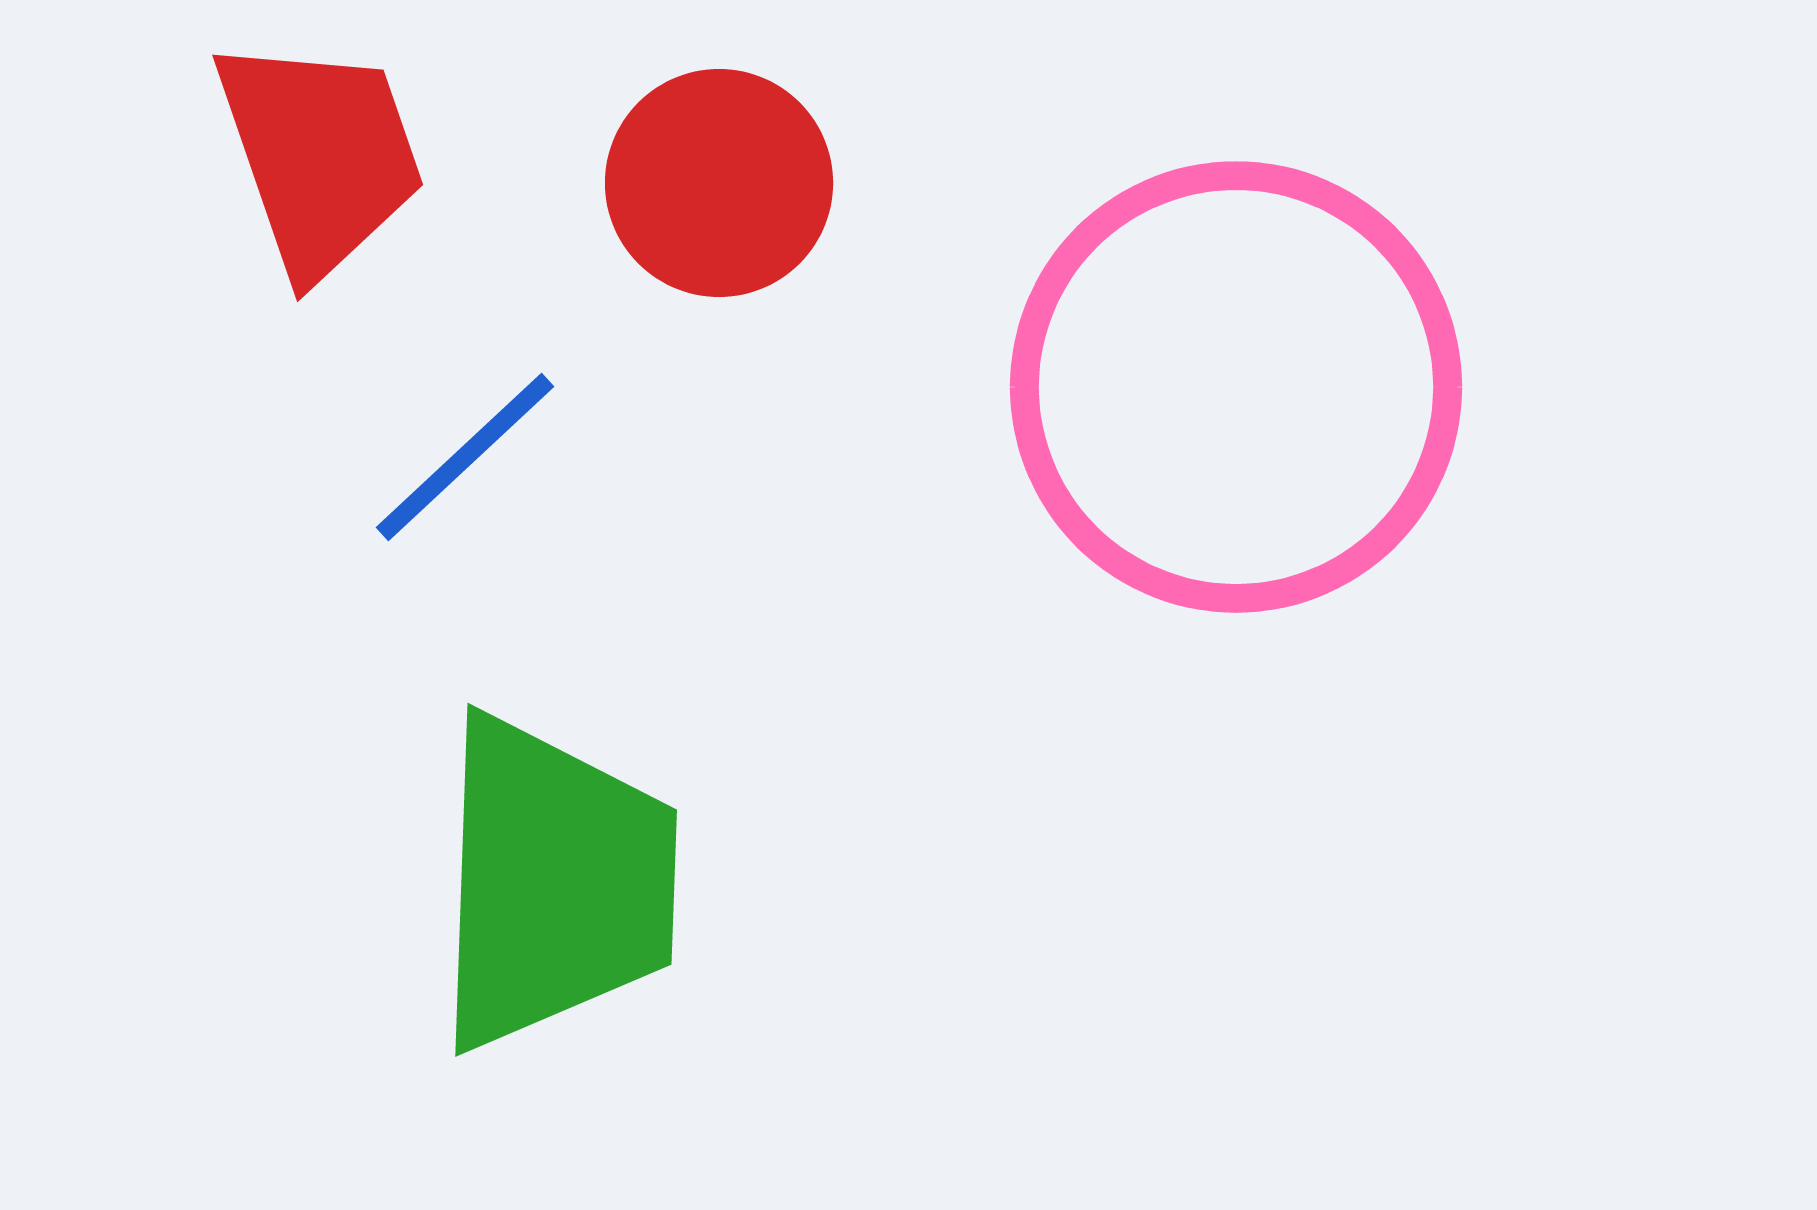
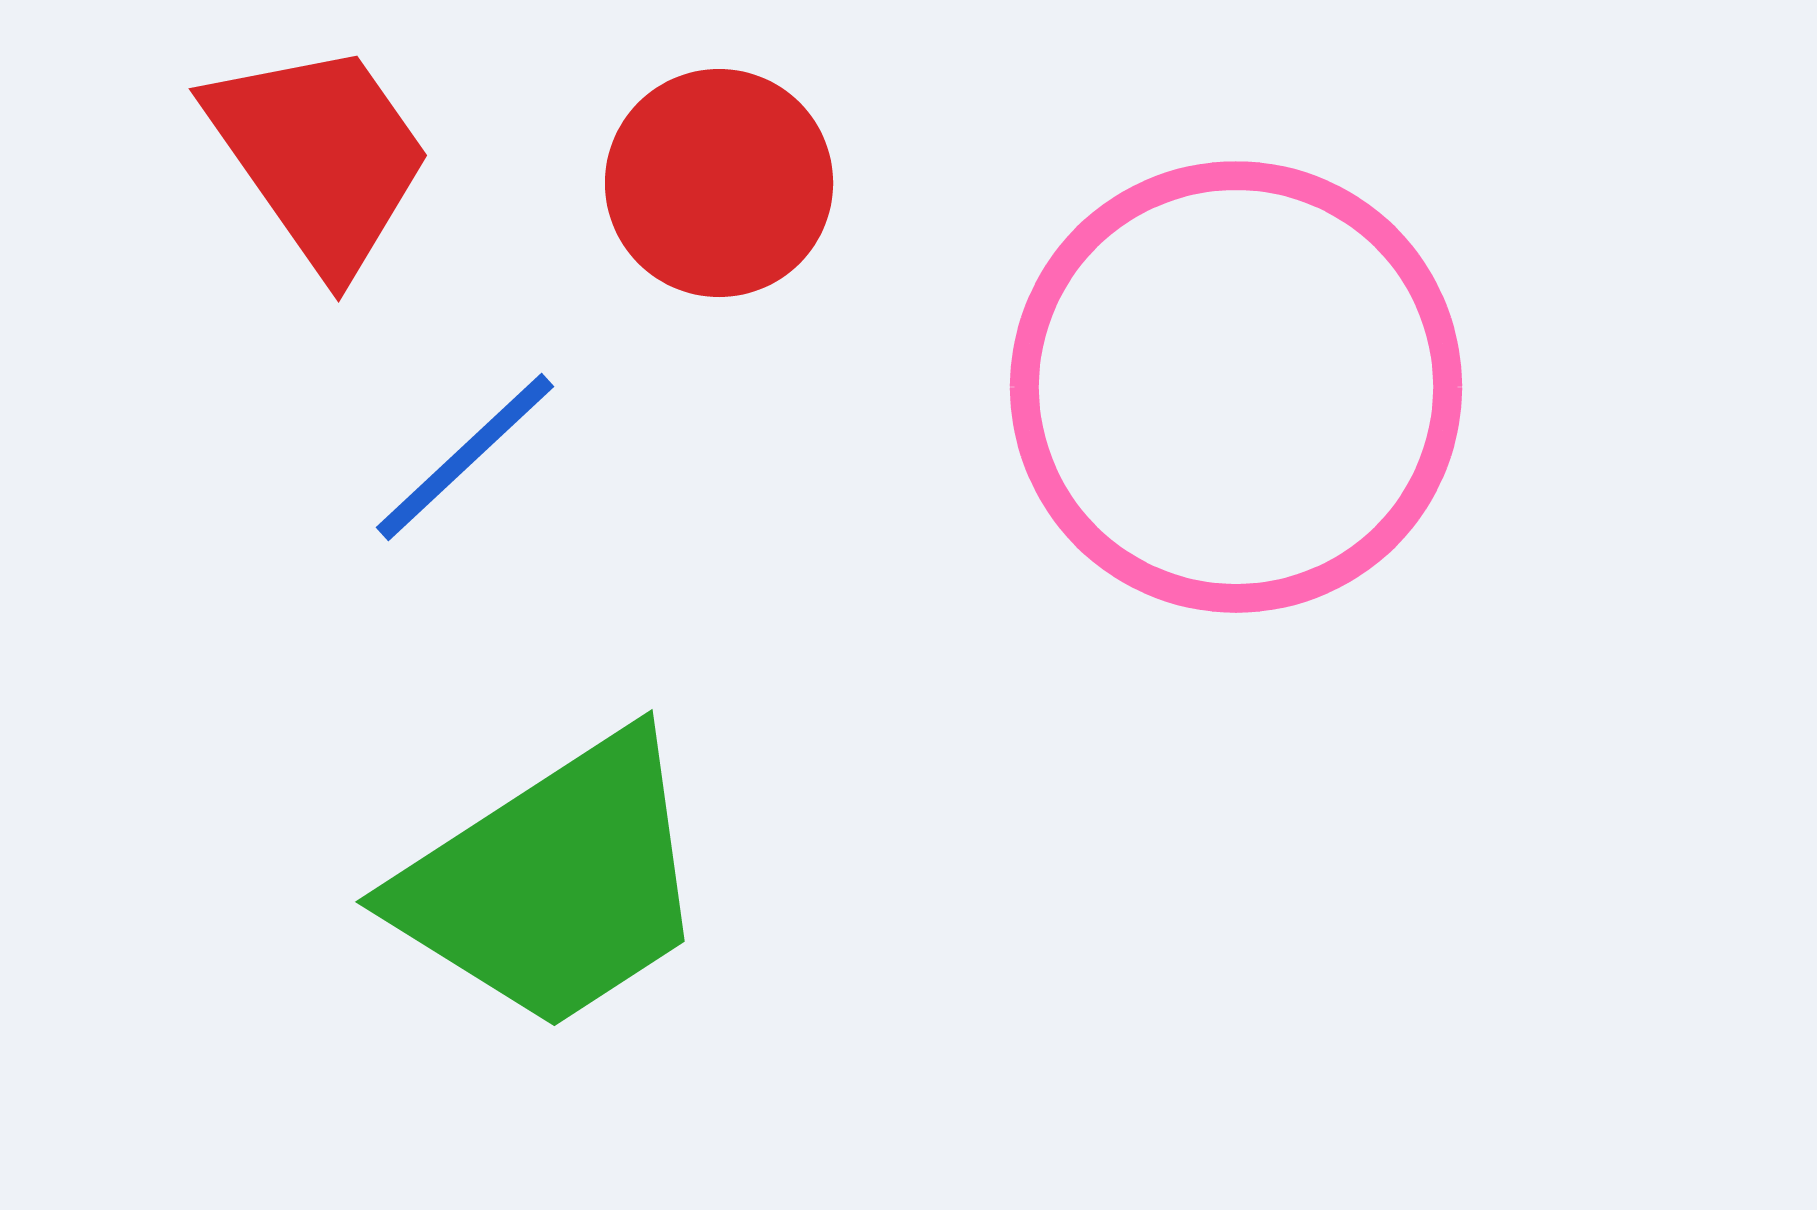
red trapezoid: rotated 16 degrees counterclockwise
green trapezoid: rotated 55 degrees clockwise
